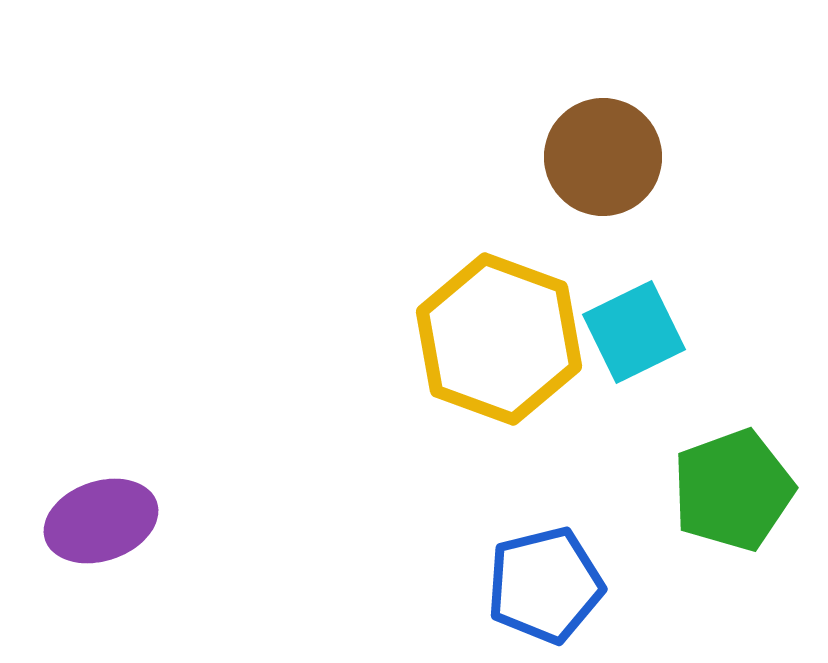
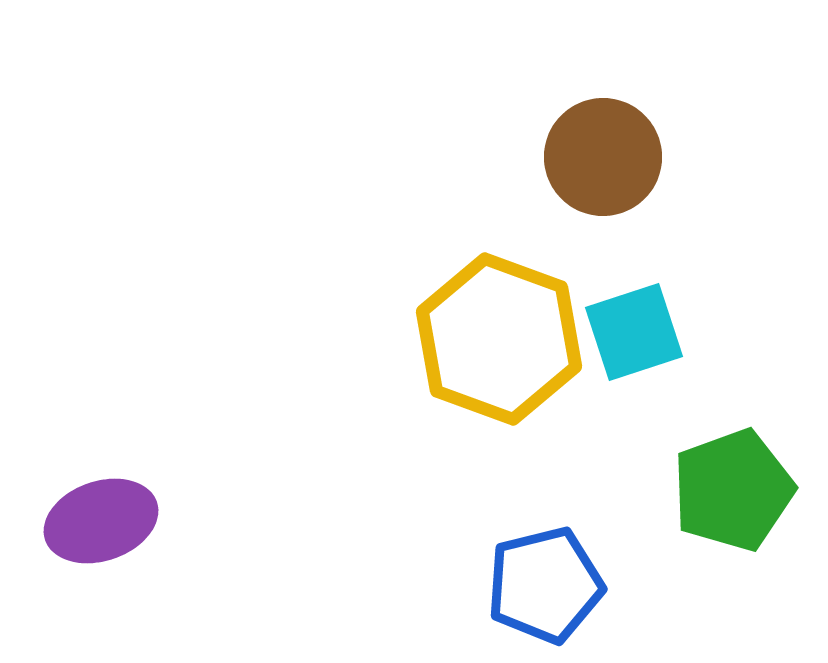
cyan square: rotated 8 degrees clockwise
